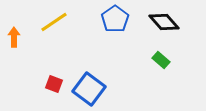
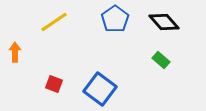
orange arrow: moved 1 px right, 15 px down
blue square: moved 11 px right
